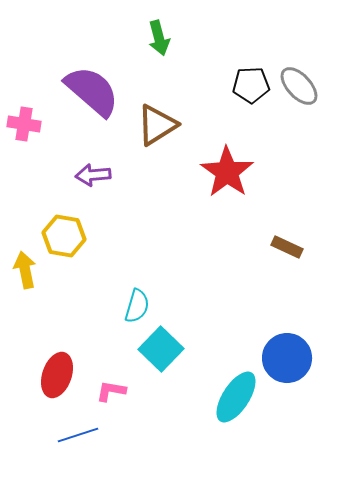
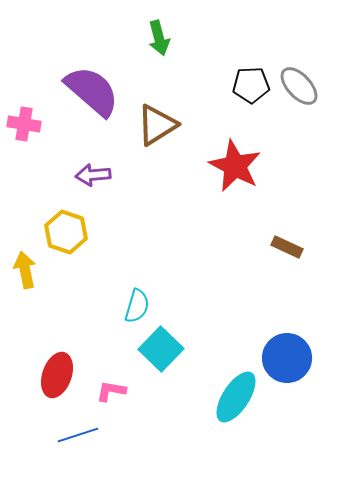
red star: moved 8 px right, 6 px up; rotated 8 degrees counterclockwise
yellow hexagon: moved 2 px right, 4 px up; rotated 9 degrees clockwise
